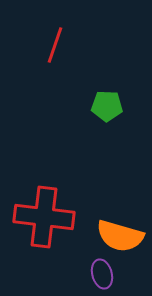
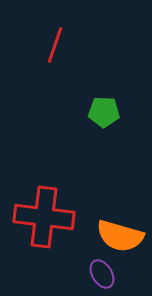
green pentagon: moved 3 px left, 6 px down
purple ellipse: rotated 16 degrees counterclockwise
